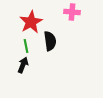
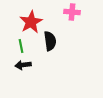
green line: moved 5 px left
black arrow: rotated 119 degrees counterclockwise
